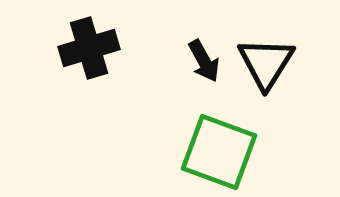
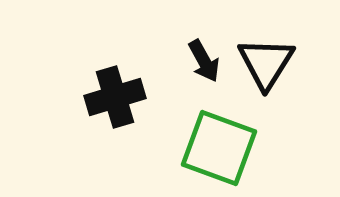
black cross: moved 26 px right, 49 px down
green square: moved 4 px up
